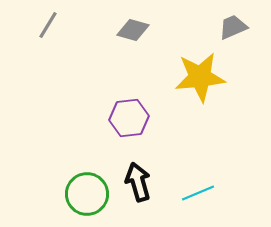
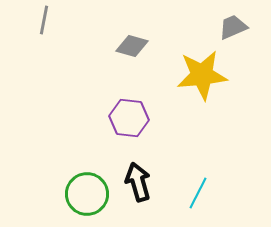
gray line: moved 4 px left, 5 px up; rotated 20 degrees counterclockwise
gray diamond: moved 1 px left, 16 px down
yellow star: moved 2 px right, 2 px up
purple hexagon: rotated 12 degrees clockwise
cyan line: rotated 40 degrees counterclockwise
